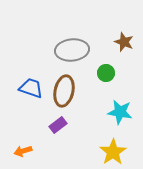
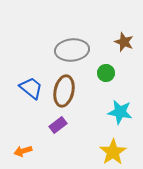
blue trapezoid: rotated 20 degrees clockwise
